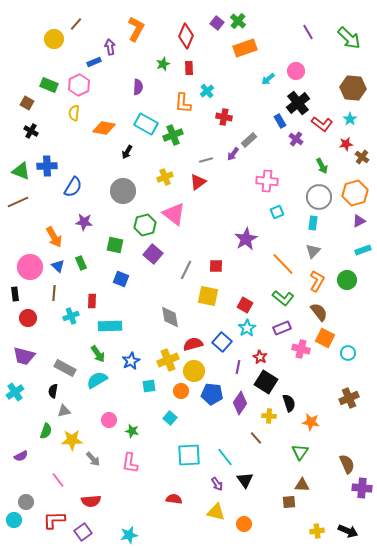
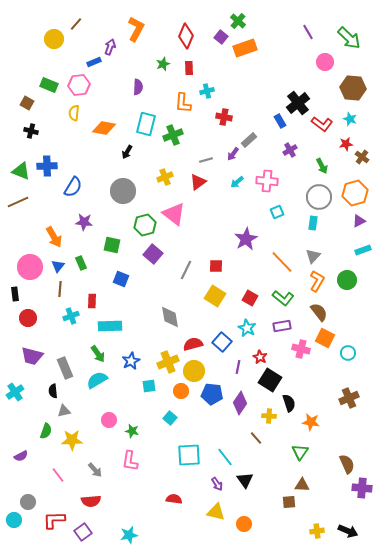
purple square at (217, 23): moved 4 px right, 14 px down
purple arrow at (110, 47): rotated 28 degrees clockwise
pink circle at (296, 71): moved 29 px right, 9 px up
cyan arrow at (268, 79): moved 31 px left, 103 px down
pink hexagon at (79, 85): rotated 20 degrees clockwise
cyan cross at (207, 91): rotated 24 degrees clockwise
cyan star at (350, 119): rotated 16 degrees counterclockwise
cyan rectangle at (146, 124): rotated 75 degrees clockwise
black cross at (31, 131): rotated 16 degrees counterclockwise
purple cross at (296, 139): moved 6 px left, 11 px down; rotated 24 degrees clockwise
green square at (115, 245): moved 3 px left
gray triangle at (313, 251): moved 5 px down
orange line at (283, 264): moved 1 px left, 2 px up
blue triangle at (58, 266): rotated 24 degrees clockwise
brown line at (54, 293): moved 6 px right, 4 px up
yellow square at (208, 296): moved 7 px right; rotated 20 degrees clockwise
red square at (245, 305): moved 5 px right, 7 px up
cyan star at (247, 328): rotated 12 degrees counterclockwise
purple rectangle at (282, 328): moved 2 px up; rotated 12 degrees clockwise
purple trapezoid at (24, 356): moved 8 px right
yellow cross at (168, 360): moved 2 px down
gray rectangle at (65, 368): rotated 40 degrees clockwise
black square at (266, 382): moved 4 px right, 2 px up
black semicircle at (53, 391): rotated 16 degrees counterclockwise
gray arrow at (93, 459): moved 2 px right, 11 px down
pink L-shape at (130, 463): moved 2 px up
pink line at (58, 480): moved 5 px up
gray circle at (26, 502): moved 2 px right
